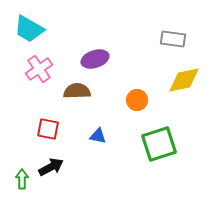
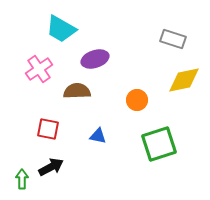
cyan trapezoid: moved 32 px right
gray rectangle: rotated 10 degrees clockwise
